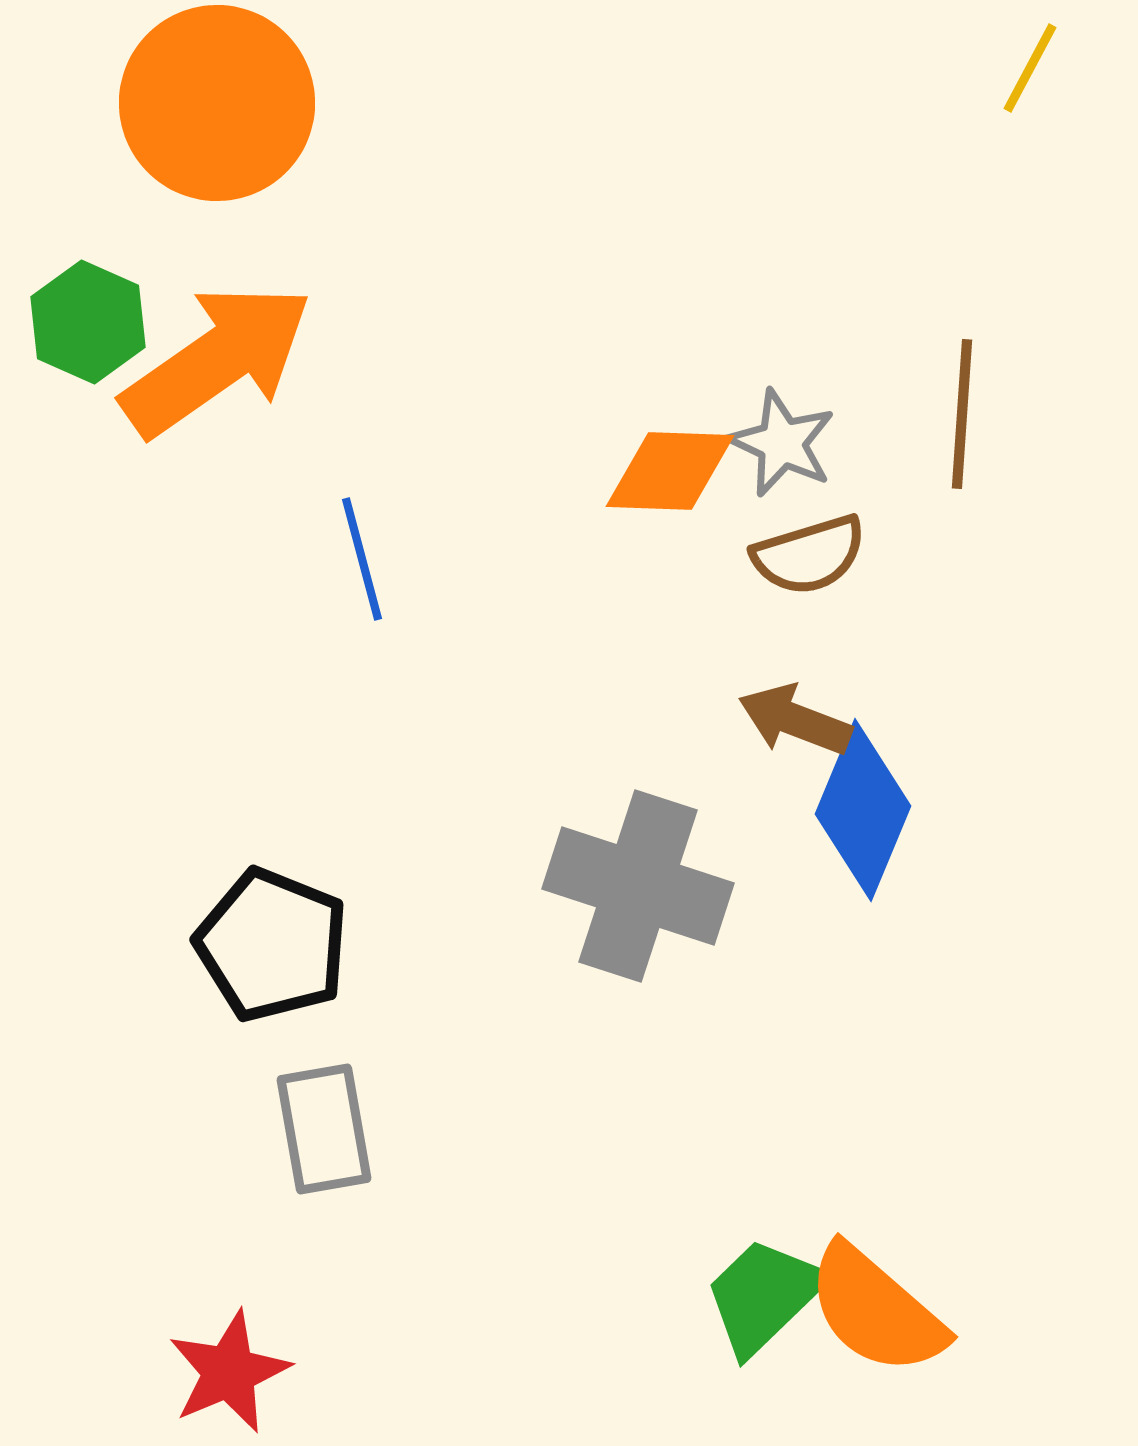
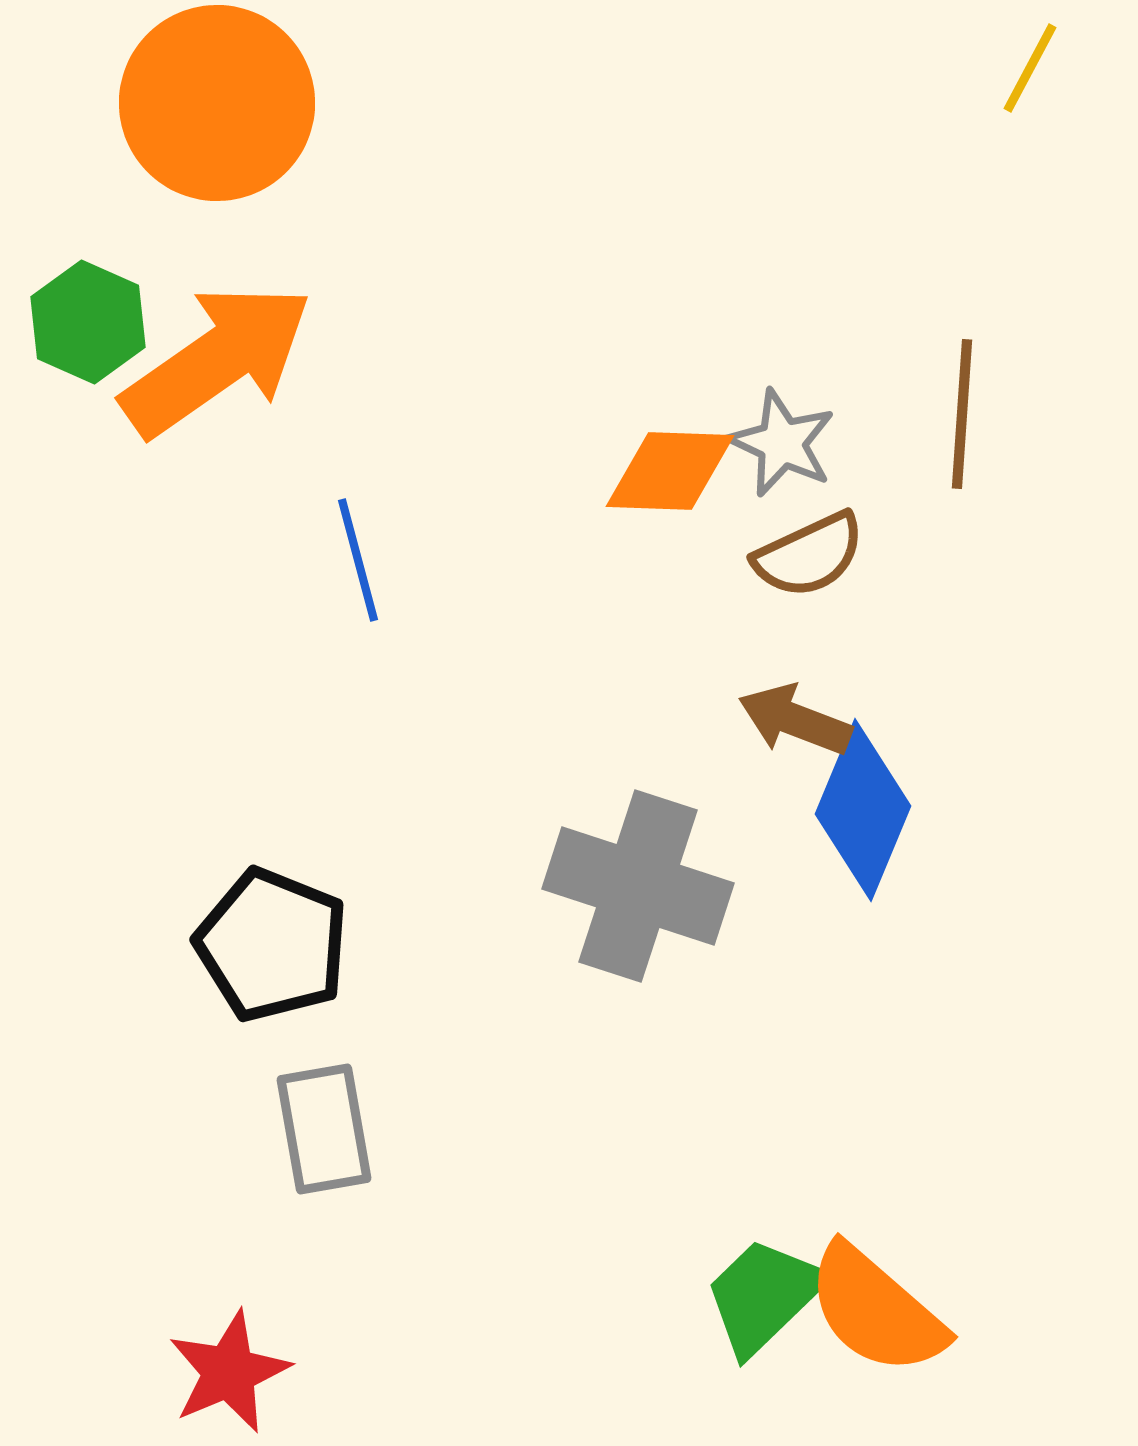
brown semicircle: rotated 8 degrees counterclockwise
blue line: moved 4 px left, 1 px down
